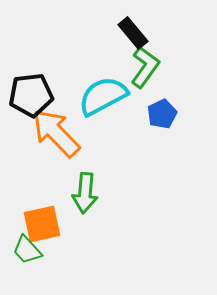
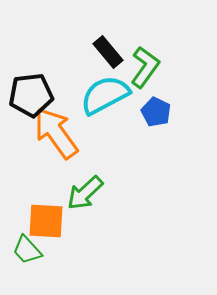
black rectangle: moved 25 px left, 19 px down
cyan semicircle: moved 2 px right, 1 px up
blue pentagon: moved 6 px left, 2 px up; rotated 20 degrees counterclockwise
orange arrow: rotated 8 degrees clockwise
green arrow: rotated 42 degrees clockwise
orange square: moved 4 px right, 3 px up; rotated 15 degrees clockwise
